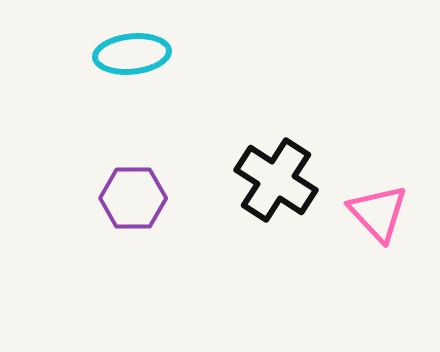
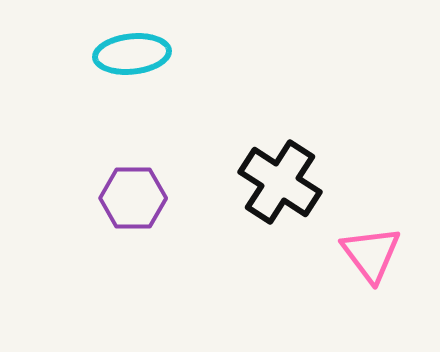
black cross: moved 4 px right, 2 px down
pink triangle: moved 7 px left, 41 px down; rotated 6 degrees clockwise
